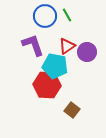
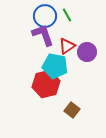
purple L-shape: moved 10 px right, 10 px up
red hexagon: moved 1 px left, 1 px up; rotated 16 degrees counterclockwise
